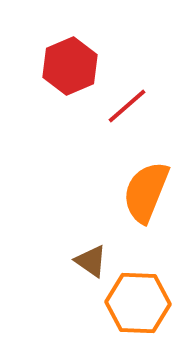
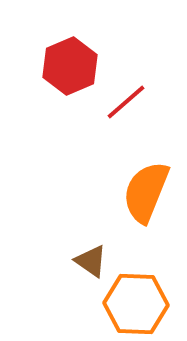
red line: moved 1 px left, 4 px up
orange hexagon: moved 2 px left, 1 px down
